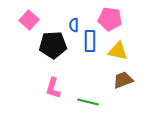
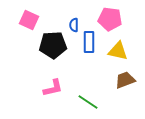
pink square: rotated 18 degrees counterclockwise
blue rectangle: moved 1 px left, 1 px down
brown trapezoid: moved 2 px right
pink L-shape: rotated 120 degrees counterclockwise
green line: rotated 20 degrees clockwise
